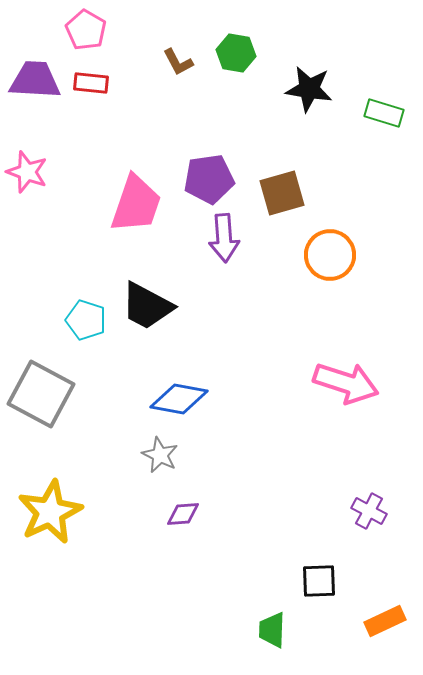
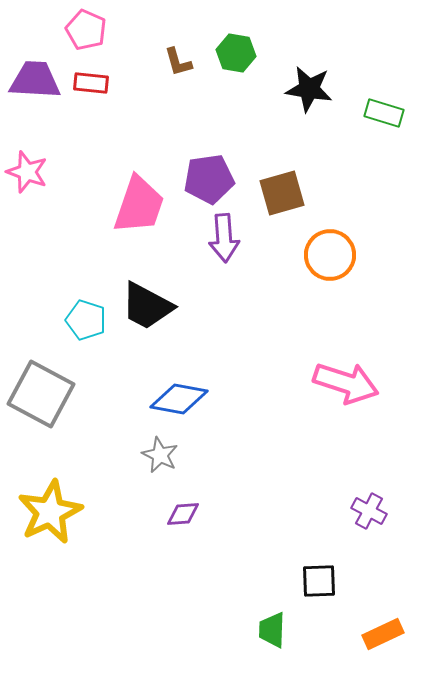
pink pentagon: rotated 6 degrees counterclockwise
brown L-shape: rotated 12 degrees clockwise
pink trapezoid: moved 3 px right, 1 px down
orange rectangle: moved 2 px left, 13 px down
